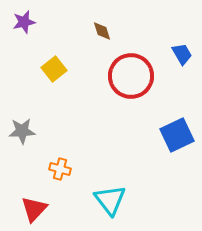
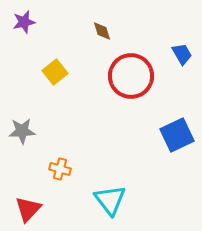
yellow square: moved 1 px right, 3 px down
red triangle: moved 6 px left
